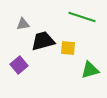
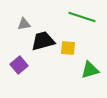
gray triangle: moved 1 px right
